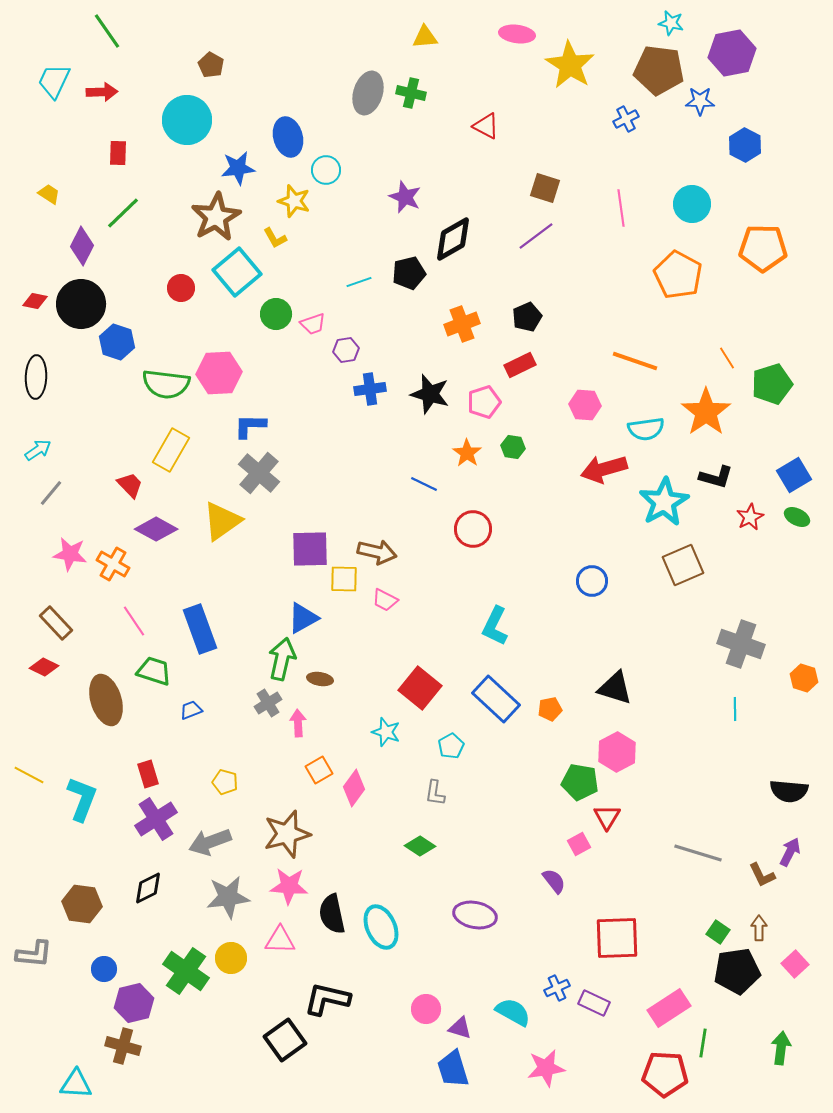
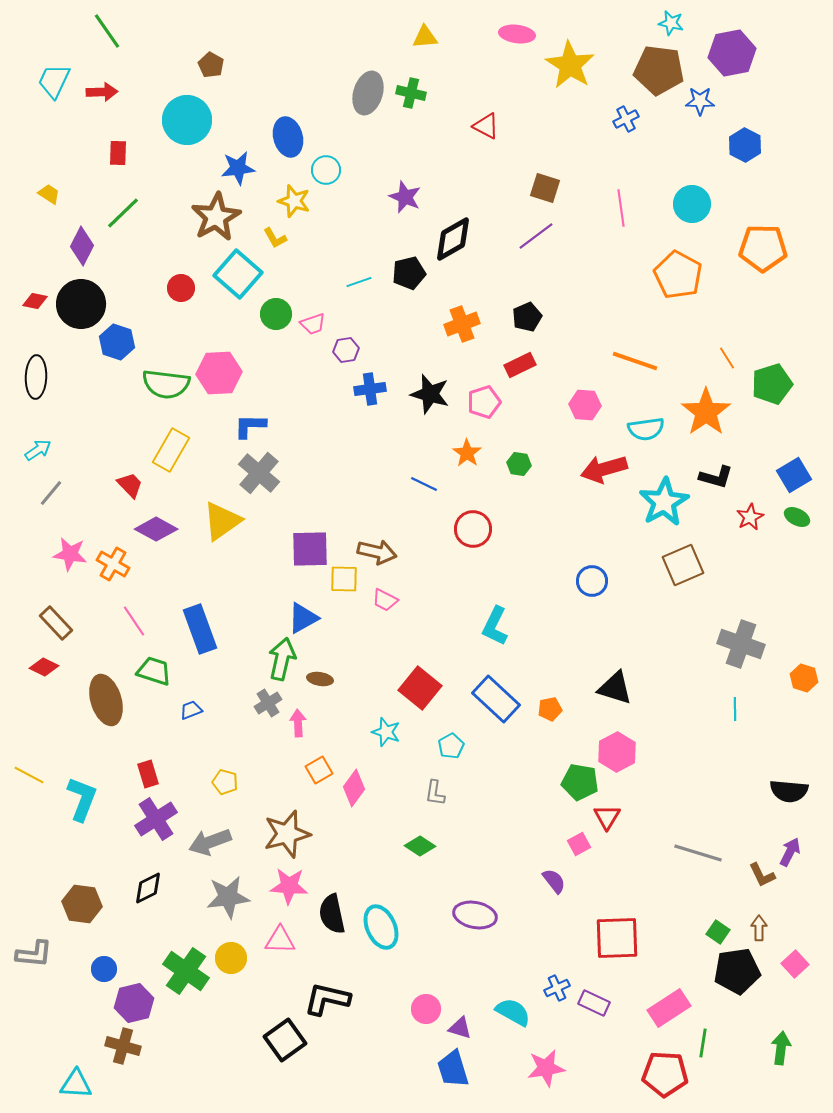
cyan square at (237, 272): moved 1 px right, 2 px down; rotated 9 degrees counterclockwise
green hexagon at (513, 447): moved 6 px right, 17 px down
